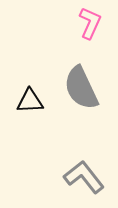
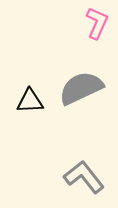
pink L-shape: moved 7 px right
gray semicircle: rotated 90 degrees clockwise
